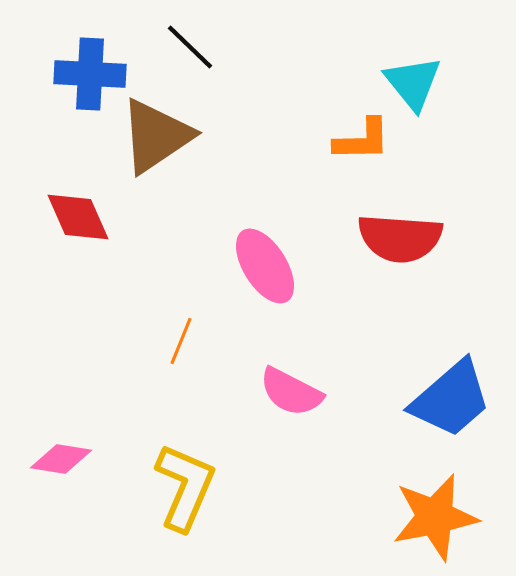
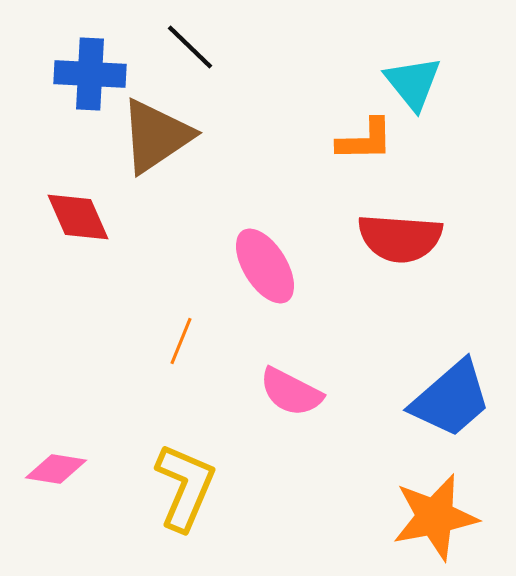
orange L-shape: moved 3 px right
pink diamond: moved 5 px left, 10 px down
